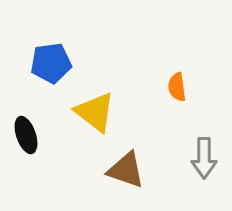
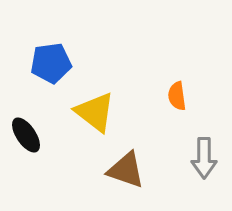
orange semicircle: moved 9 px down
black ellipse: rotated 15 degrees counterclockwise
